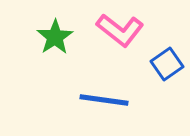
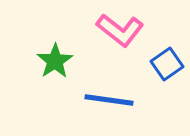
green star: moved 24 px down
blue line: moved 5 px right
